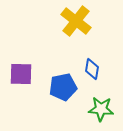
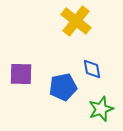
blue diamond: rotated 20 degrees counterclockwise
green star: rotated 25 degrees counterclockwise
